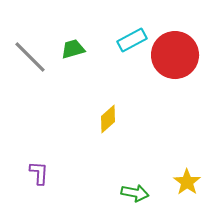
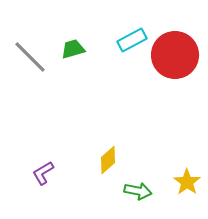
yellow diamond: moved 41 px down
purple L-shape: moved 4 px right; rotated 125 degrees counterclockwise
green arrow: moved 3 px right, 2 px up
